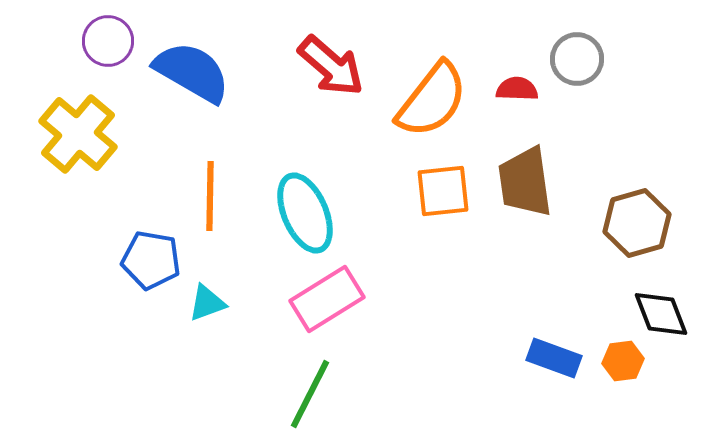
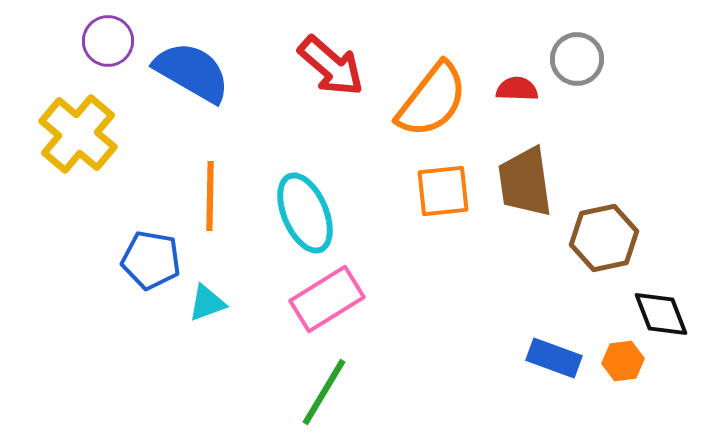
brown hexagon: moved 33 px left, 15 px down; rotated 4 degrees clockwise
green line: moved 14 px right, 2 px up; rotated 4 degrees clockwise
